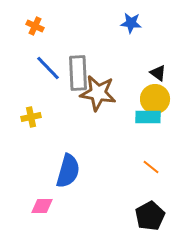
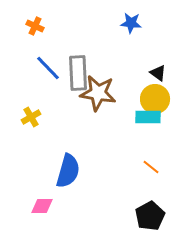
yellow cross: rotated 18 degrees counterclockwise
